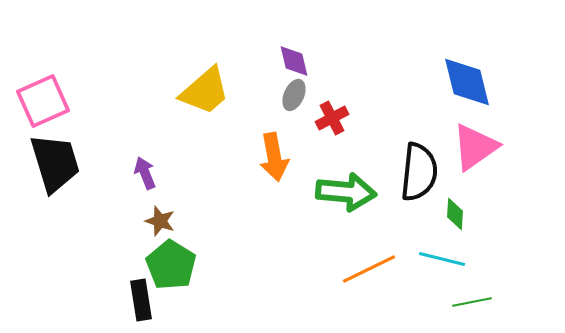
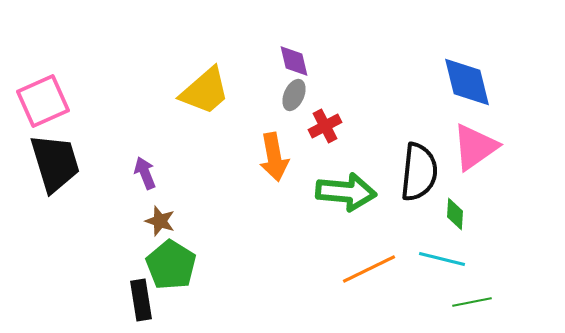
red cross: moved 7 px left, 8 px down
